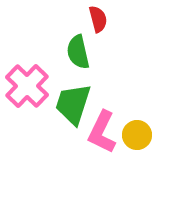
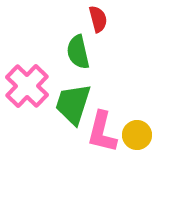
pink L-shape: rotated 12 degrees counterclockwise
